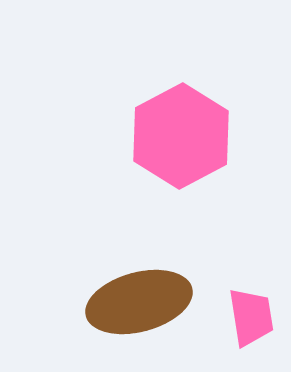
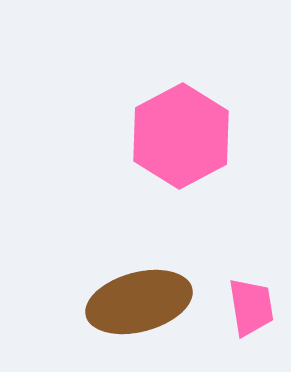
pink trapezoid: moved 10 px up
